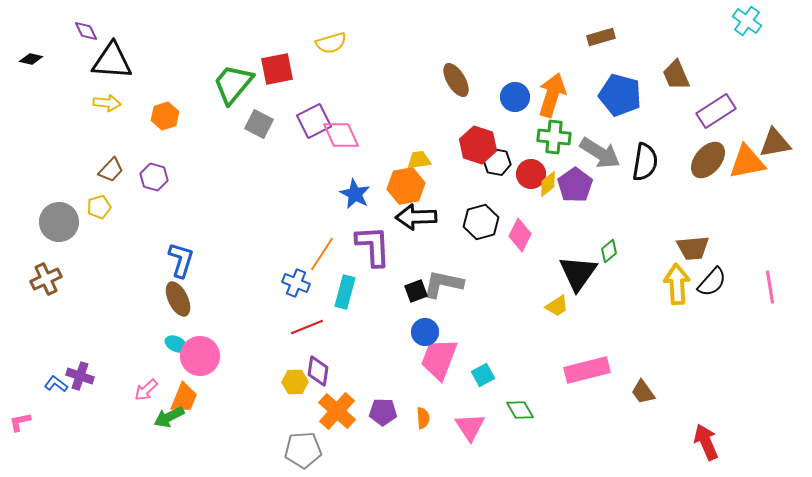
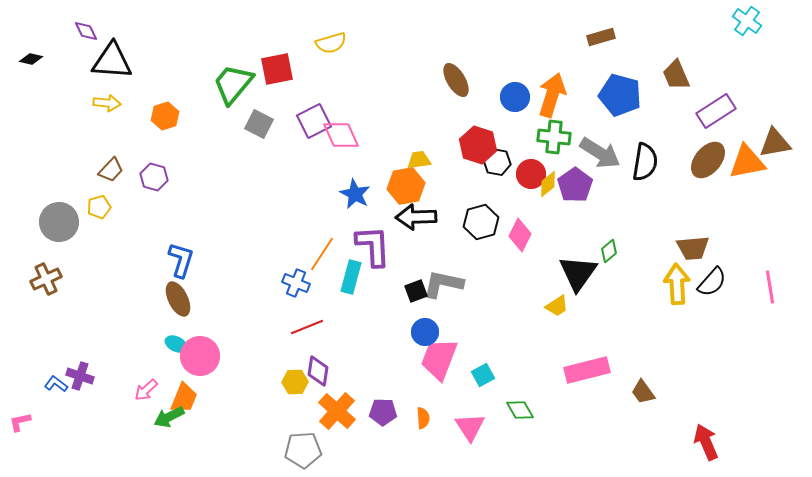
cyan rectangle at (345, 292): moved 6 px right, 15 px up
